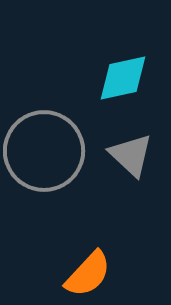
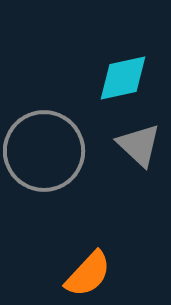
gray triangle: moved 8 px right, 10 px up
